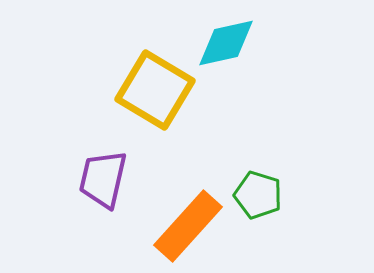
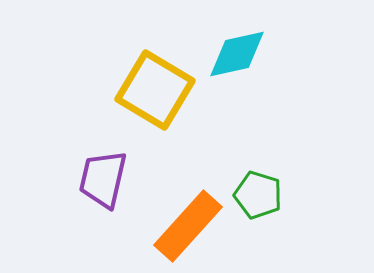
cyan diamond: moved 11 px right, 11 px down
